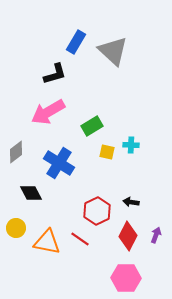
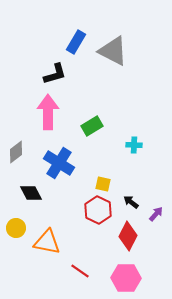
gray triangle: rotated 16 degrees counterclockwise
pink arrow: rotated 120 degrees clockwise
cyan cross: moved 3 px right
yellow square: moved 4 px left, 32 px down
black arrow: rotated 28 degrees clockwise
red hexagon: moved 1 px right, 1 px up; rotated 8 degrees counterclockwise
purple arrow: moved 21 px up; rotated 21 degrees clockwise
red line: moved 32 px down
